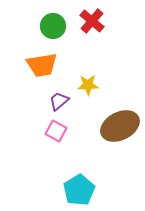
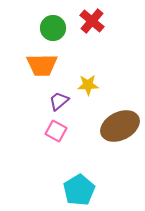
green circle: moved 2 px down
orange trapezoid: rotated 8 degrees clockwise
